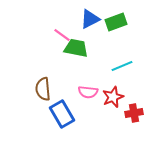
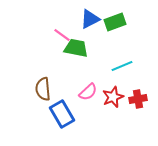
green rectangle: moved 1 px left
pink semicircle: rotated 48 degrees counterclockwise
red cross: moved 4 px right, 14 px up
